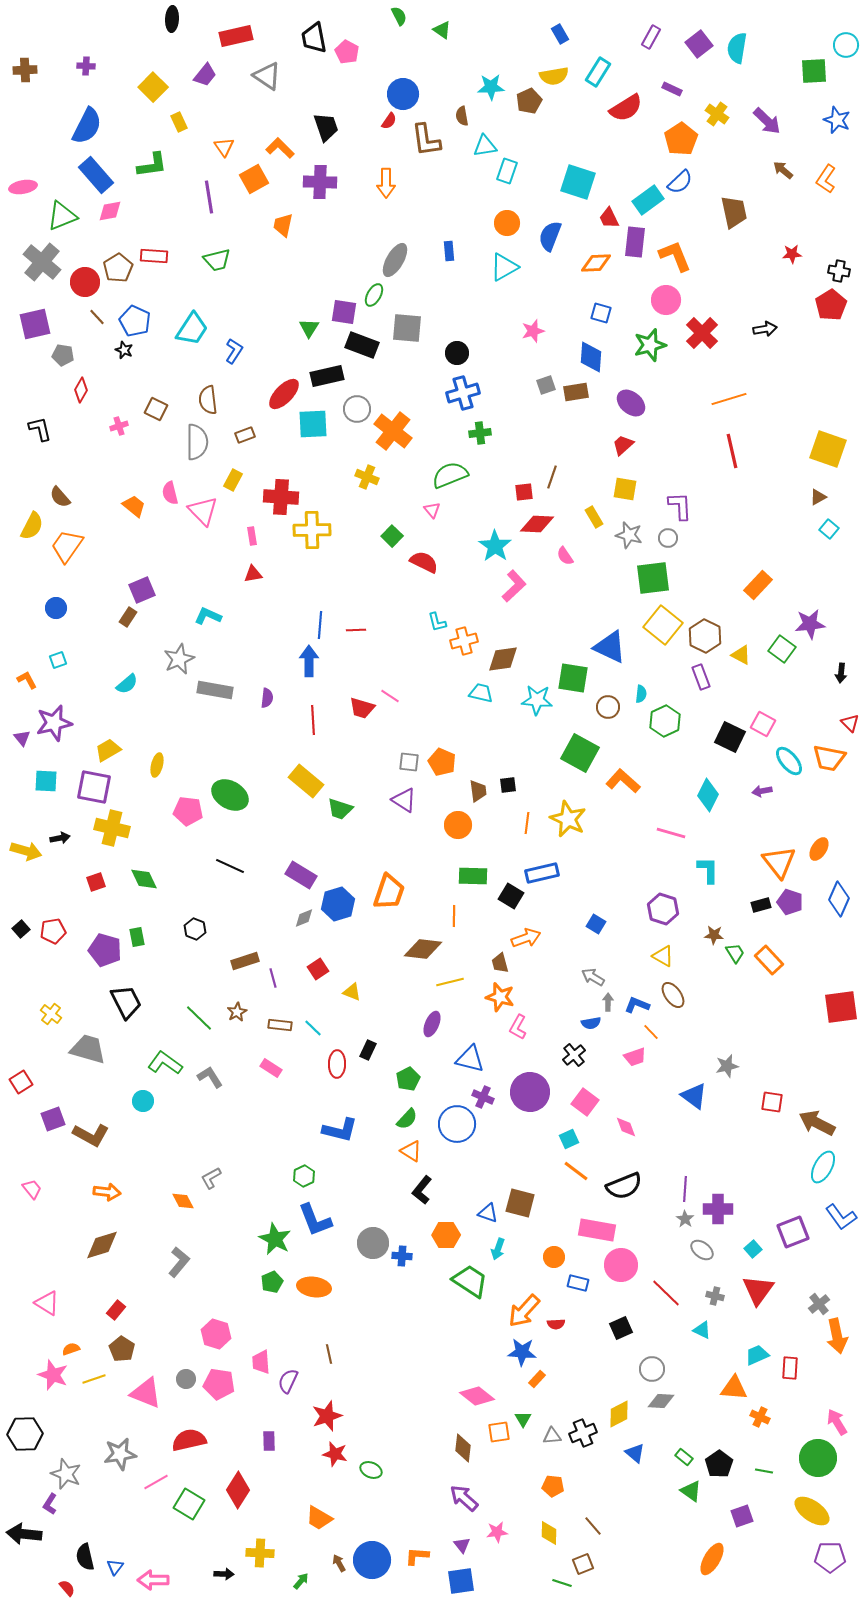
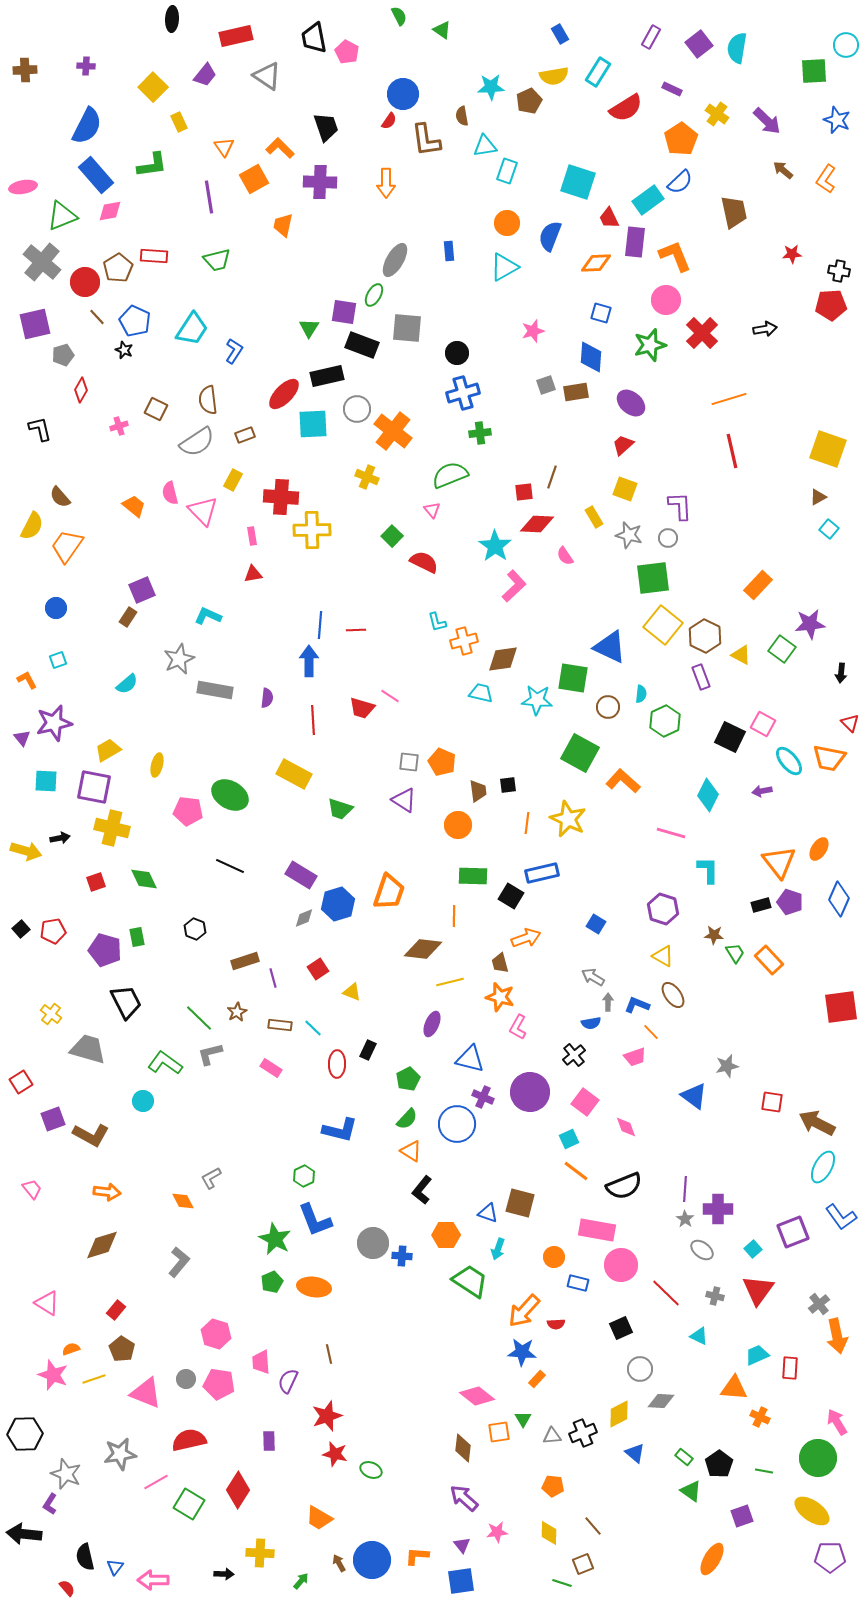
red pentagon at (831, 305): rotated 28 degrees clockwise
gray pentagon at (63, 355): rotated 25 degrees counterclockwise
gray semicircle at (197, 442): rotated 57 degrees clockwise
yellow square at (625, 489): rotated 10 degrees clockwise
yellow rectangle at (306, 781): moved 12 px left, 7 px up; rotated 12 degrees counterclockwise
gray L-shape at (210, 1077): moved 23 px up; rotated 72 degrees counterclockwise
cyan triangle at (702, 1330): moved 3 px left, 6 px down
gray circle at (652, 1369): moved 12 px left
